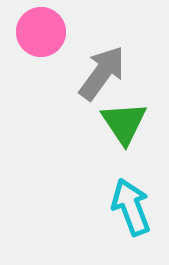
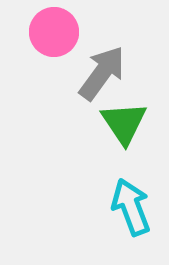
pink circle: moved 13 px right
